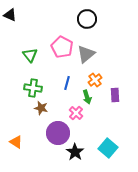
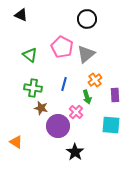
black triangle: moved 11 px right
green triangle: rotated 14 degrees counterclockwise
blue line: moved 3 px left, 1 px down
pink cross: moved 1 px up
purple circle: moved 7 px up
cyan square: moved 3 px right, 23 px up; rotated 36 degrees counterclockwise
